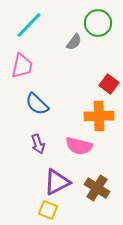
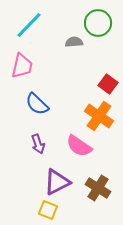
gray semicircle: rotated 132 degrees counterclockwise
red square: moved 1 px left
orange cross: rotated 36 degrees clockwise
pink semicircle: rotated 20 degrees clockwise
brown cross: moved 1 px right
